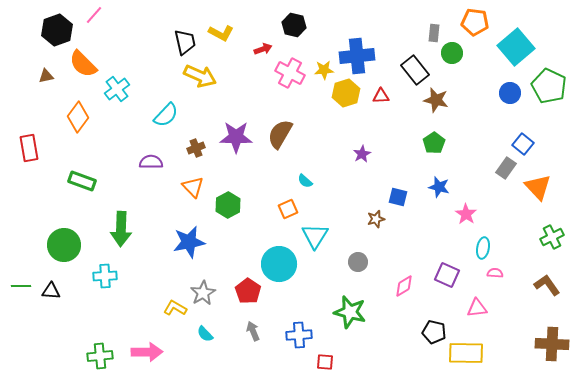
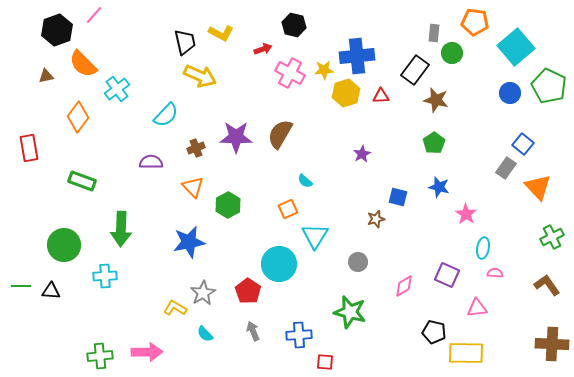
black rectangle at (415, 70): rotated 76 degrees clockwise
